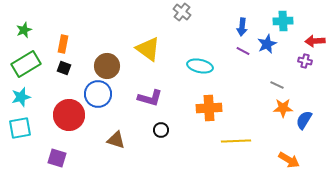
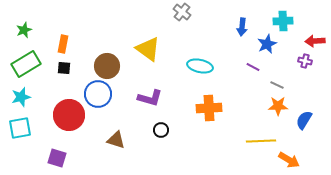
purple line: moved 10 px right, 16 px down
black square: rotated 16 degrees counterclockwise
orange star: moved 5 px left, 2 px up
yellow line: moved 25 px right
